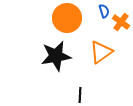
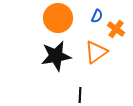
blue semicircle: moved 7 px left, 5 px down; rotated 40 degrees clockwise
orange circle: moved 9 px left
orange cross: moved 5 px left, 7 px down
orange triangle: moved 5 px left
